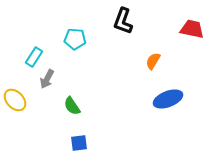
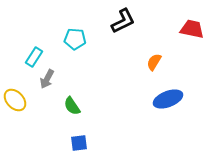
black L-shape: rotated 136 degrees counterclockwise
orange semicircle: moved 1 px right, 1 px down
